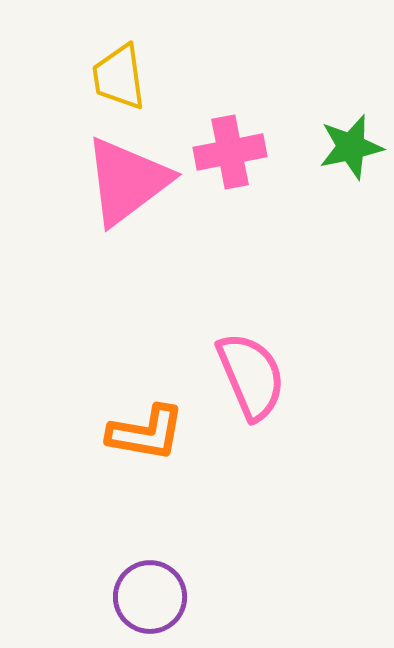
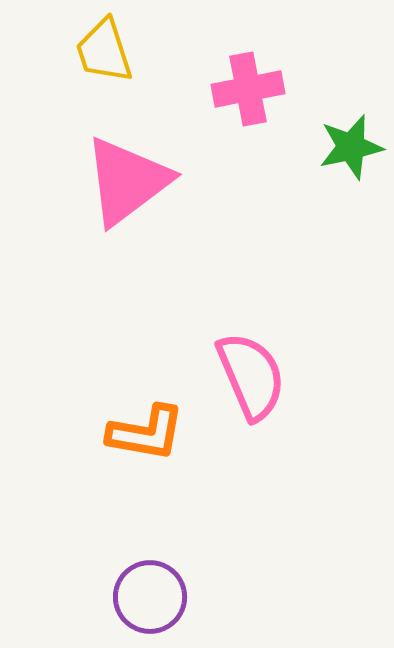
yellow trapezoid: moved 15 px left, 26 px up; rotated 10 degrees counterclockwise
pink cross: moved 18 px right, 63 px up
